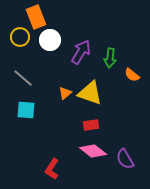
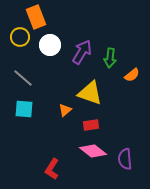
white circle: moved 5 px down
purple arrow: moved 1 px right
orange semicircle: rotated 77 degrees counterclockwise
orange triangle: moved 17 px down
cyan square: moved 2 px left, 1 px up
purple semicircle: rotated 25 degrees clockwise
